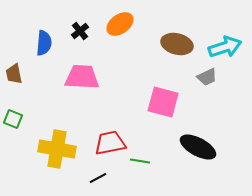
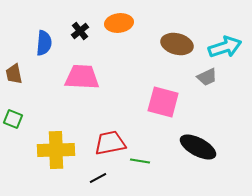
orange ellipse: moved 1 px left, 1 px up; rotated 28 degrees clockwise
yellow cross: moved 1 px left, 1 px down; rotated 12 degrees counterclockwise
